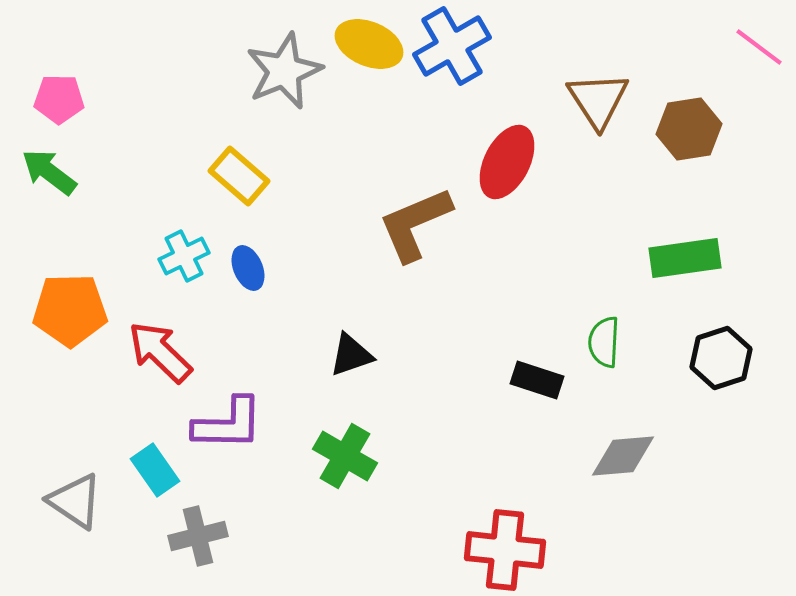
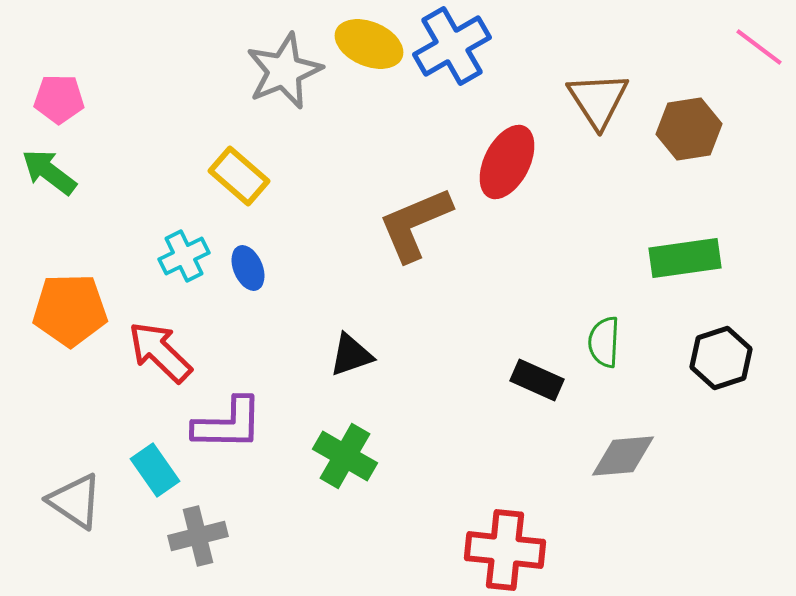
black rectangle: rotated 6 degrees clockwise
